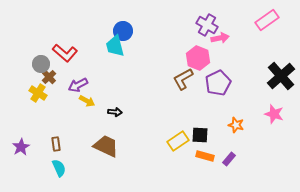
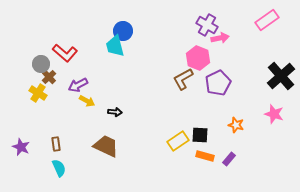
purple star: rotated 18 degrees counterclockwise
